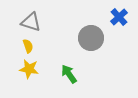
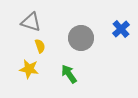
blue cross: moved 2 px right, 12 px down
gray circle: moved 10 px left
yellow semicircle: moved 12 px right
